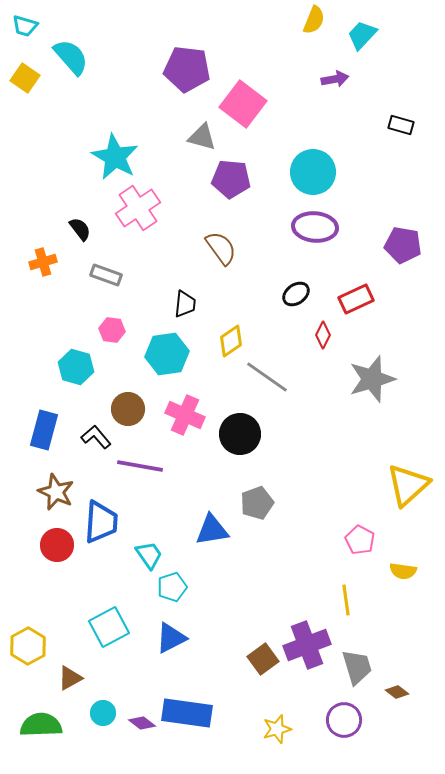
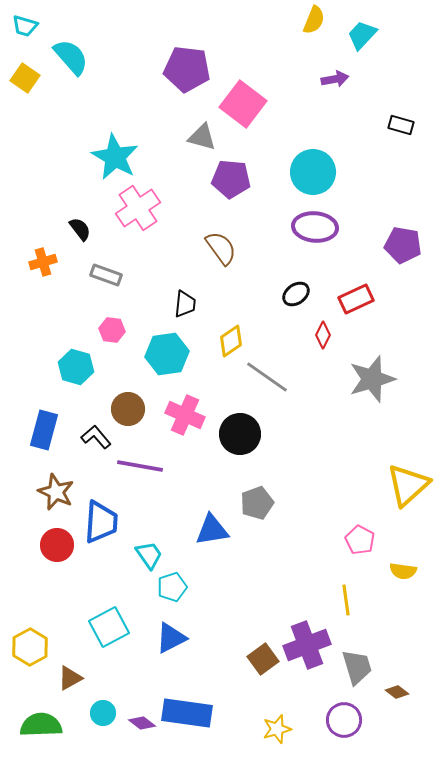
yellow hexagon at (28, 646): moved 2 px right, 1 px down
